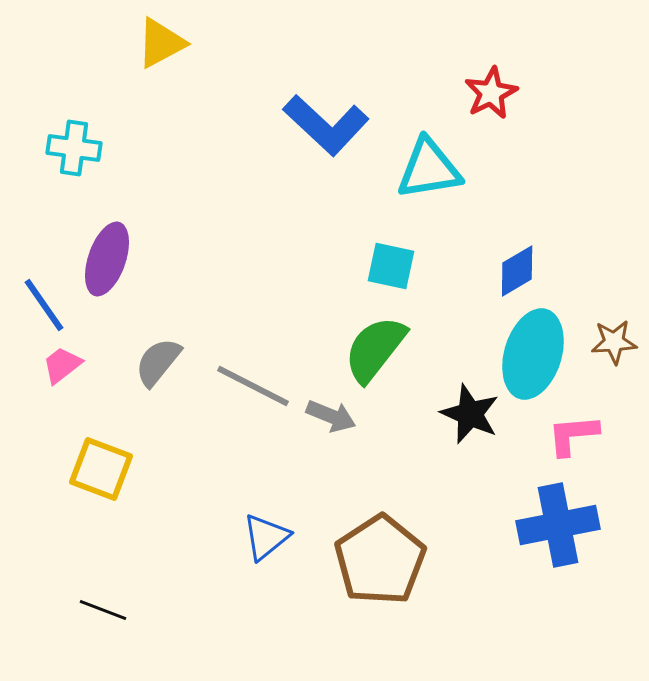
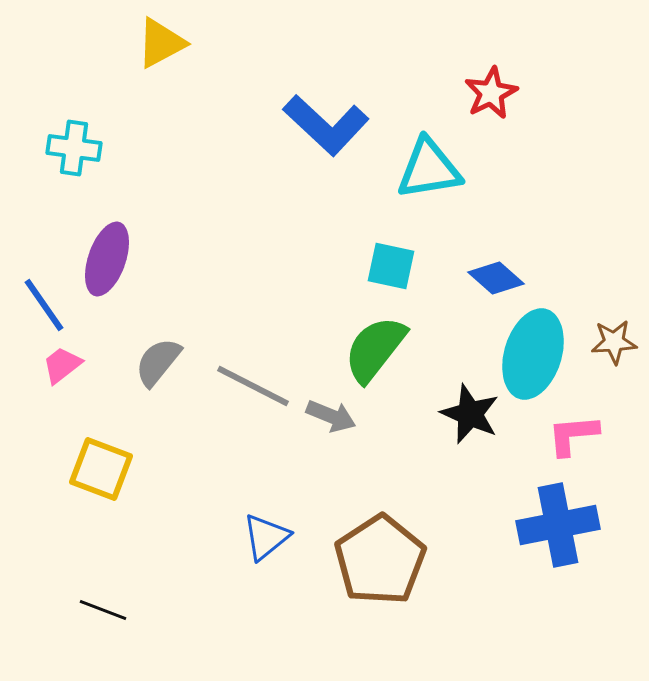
blue diamond: moved 21 px left, 7 px down; rotated 72 degrees clockwise
